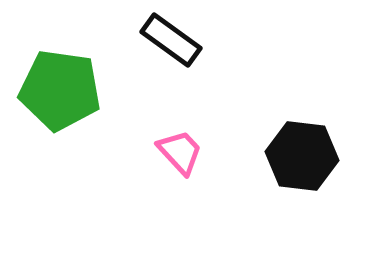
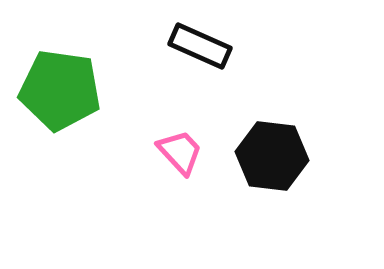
black rectangle: moved 29 px right, 6 px down; rotated 12 degrees counterclockwise
black hexagon: moved 30 px left
